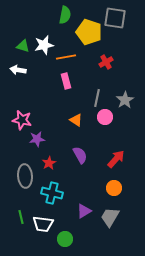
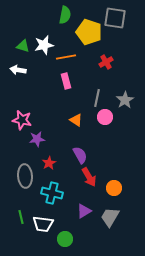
red arrow: moved 27 px left, 18 px down; rotated 108 degrees clockwise
